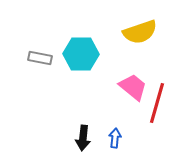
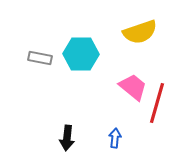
black arrow: moved 16 px left
